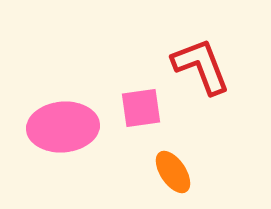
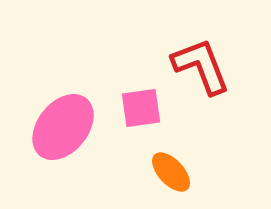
pink ellipse: rotated 46 degrees counterclockwise
orange ellipse: moved 2 px left; rotated 9 degrees counterclockwise
